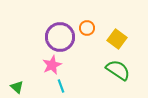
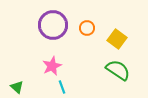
purple circle: moved 7 px left, 12 px up
pink star: moved 1 px down
cyan line: moved 1 px right, 1 px down
